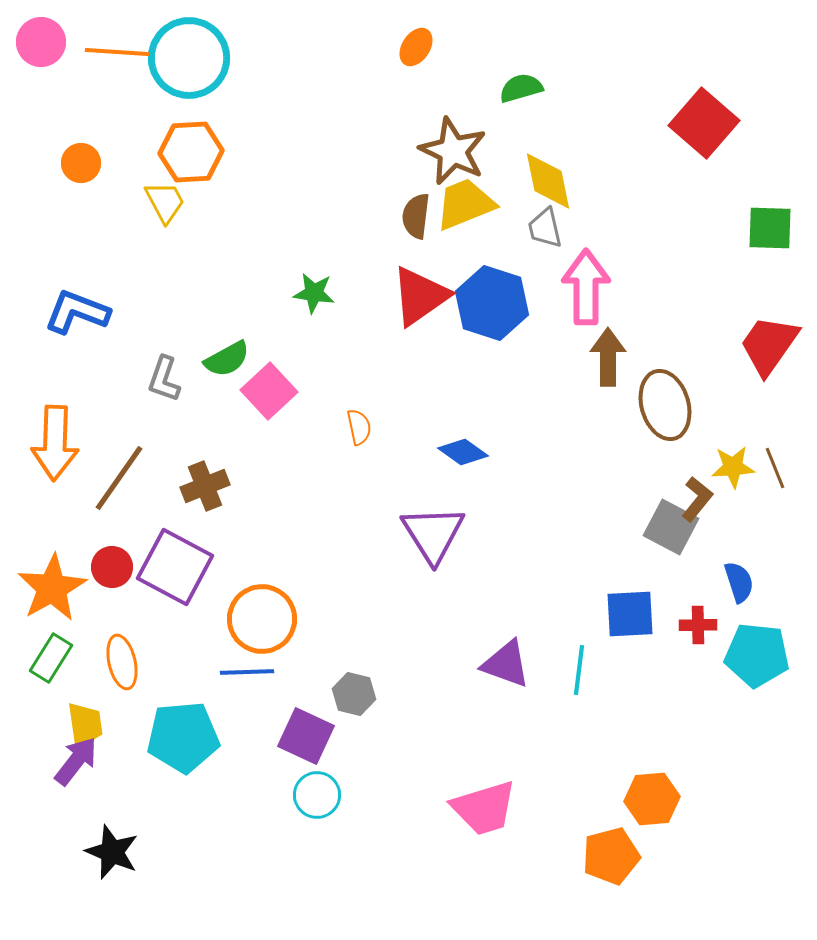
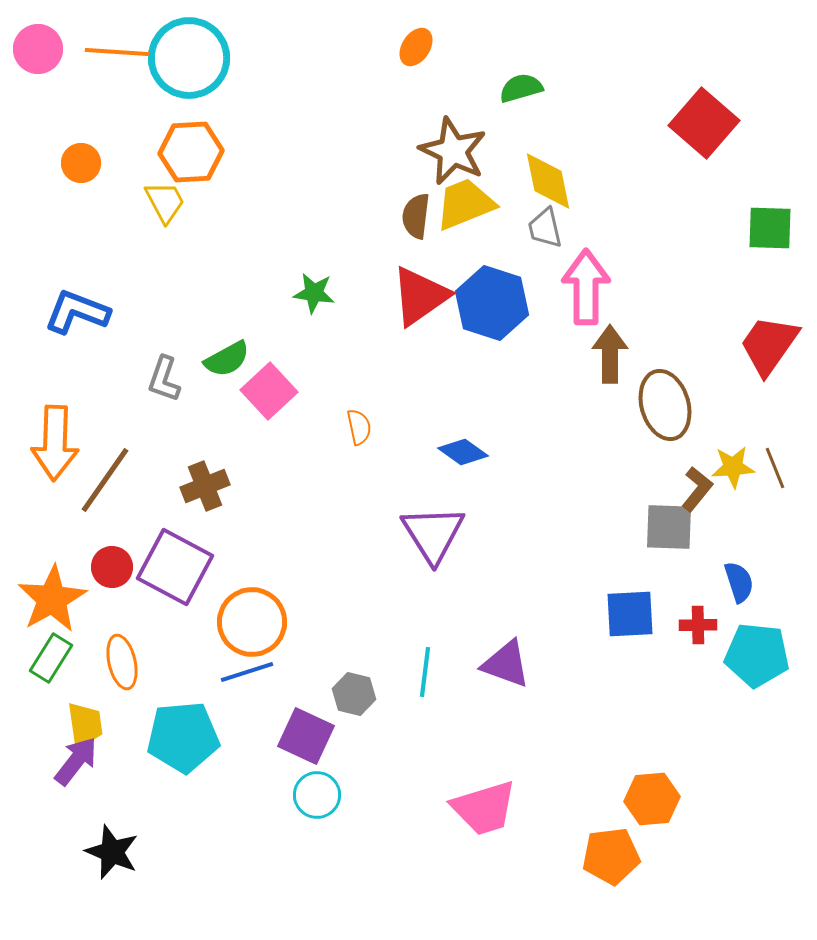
pink circle at (41, 42): moved 3 px left, 7 px down
brown arrow at (608, 357): moved 2 px right, 3 px up
brown line at (119, 478): moved 14 px left, 2 px down
brown L-shape at (697, 499): moved 10 px up
gray square at (671, 527): moved 2 px left; rotated 26 degrees counterclockwise
orange star at (52, 588): moved 11 px down
orange circle at (262, 619): moved 10 px left, 3 px down
cyan line at (579, 670): moved 154 px left, 2 px down
blue line at (247, 672): rotated 16 degrees counterclockwise
orange pentagon at (611, 856): rotated 8 degrees clockwise
